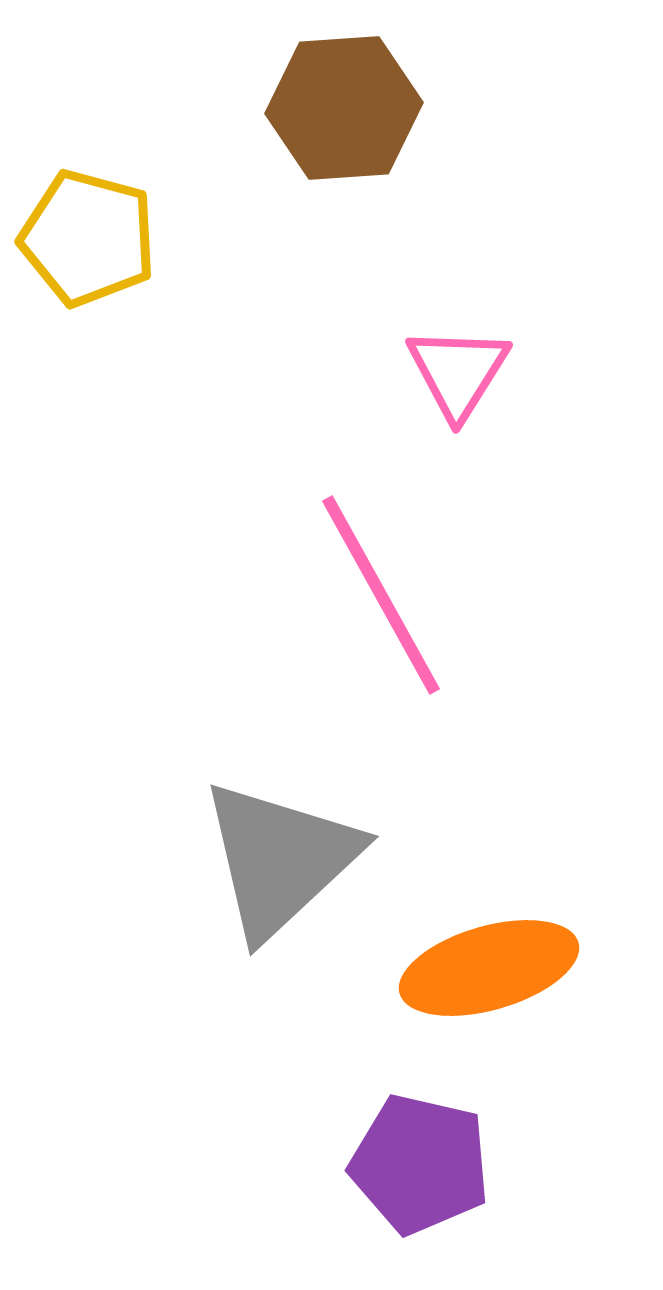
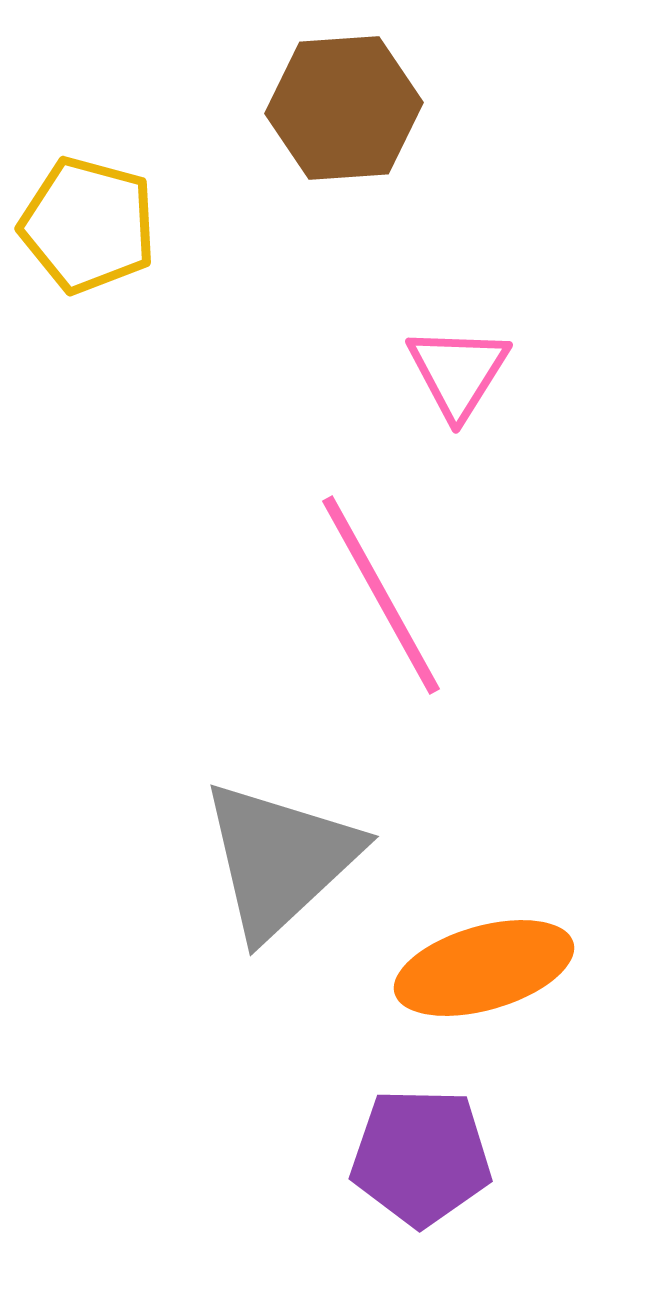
yellow pentagon: moved 13 px up
orange ellipse: moved 5 px left
purple pentagon: moved 1 px right, 7 px up; rotated 12 degrees counterclockwise
